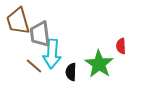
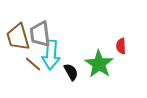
brown trapezoid: moved 16 px down
cyan arrow: moved 1 px left, 1 px down
brown line: moved 1 px left, 2 px up
black semicircle: rotated 150 degrees clockwise
